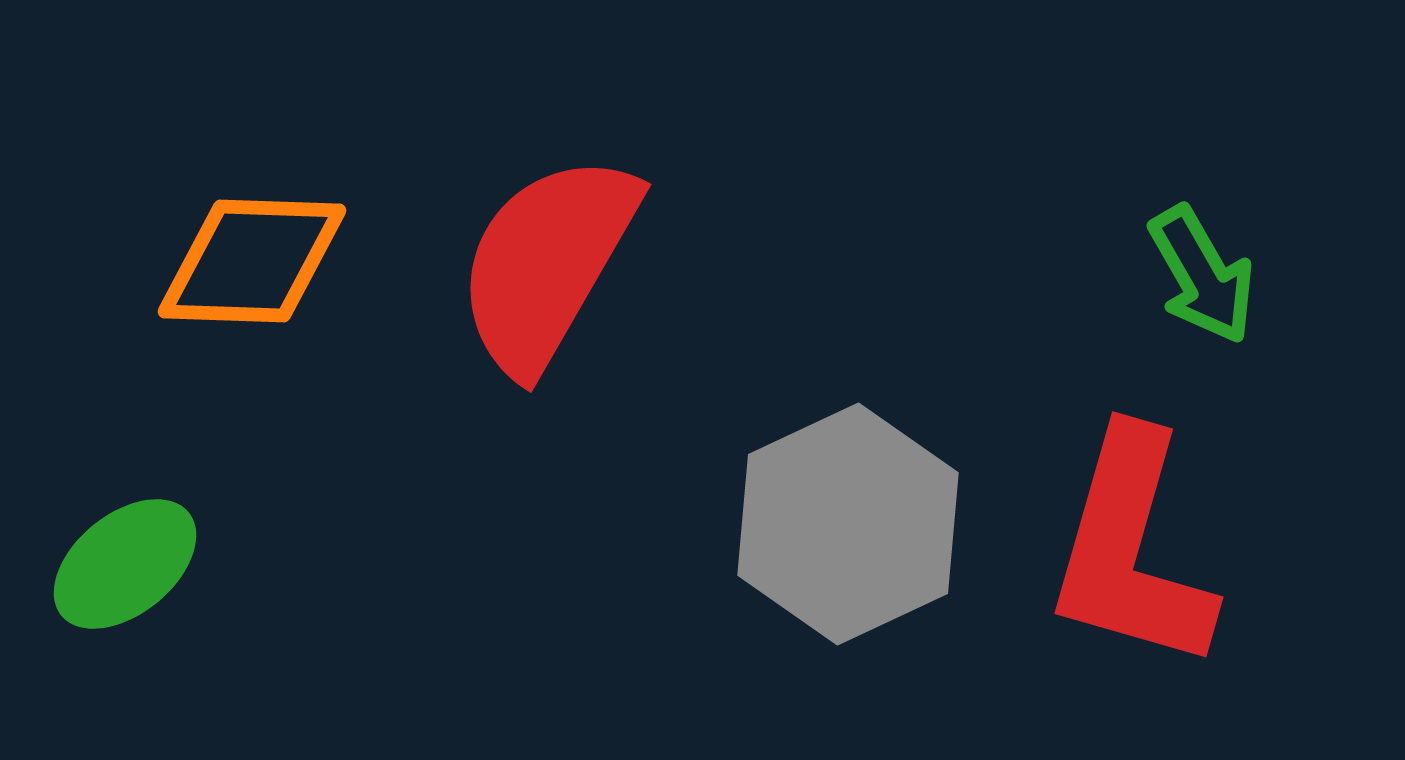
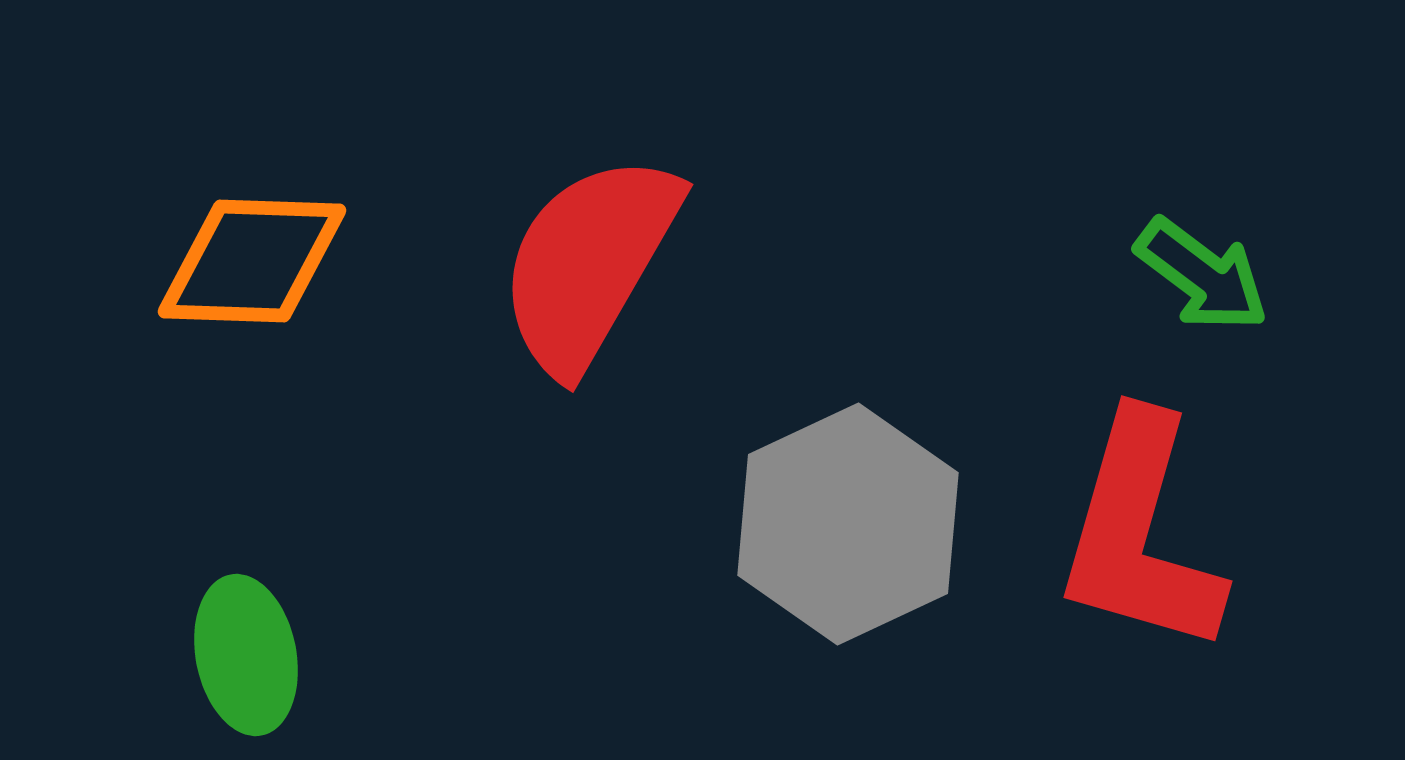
red semicircle: moved 42 px right
green arrow: rotated 23 degrees counterclockwise
red L-shape: moved 9 px right, 16 px up
green ellipse: moved 121 px right, 91 px down; rotated 62 degrees counterclockwise
